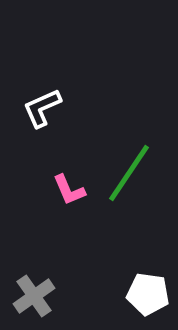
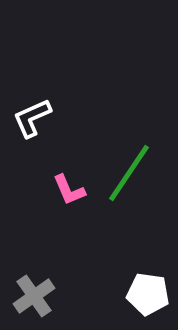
white L-shape: moved 10 px left, 10 px down
